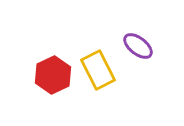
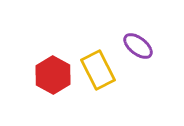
red hexagon: rotated 6 degrees counterclockwise
